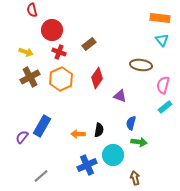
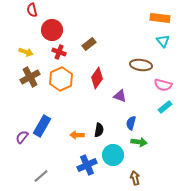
cyan triangle: moved 1 px right, 1 px down
pink semicircle: rotated 90 degrees counterclockwise
orange arrow: moved 1 px left, 1 px down
